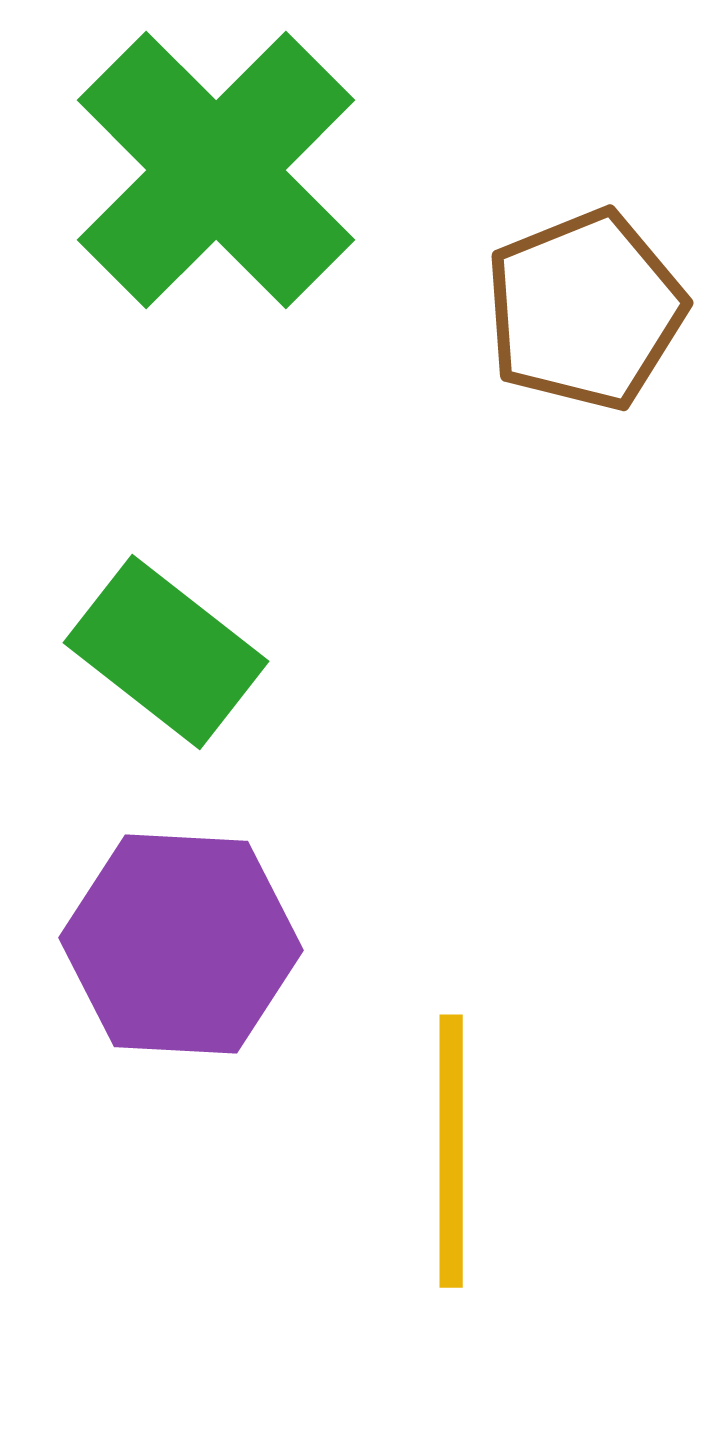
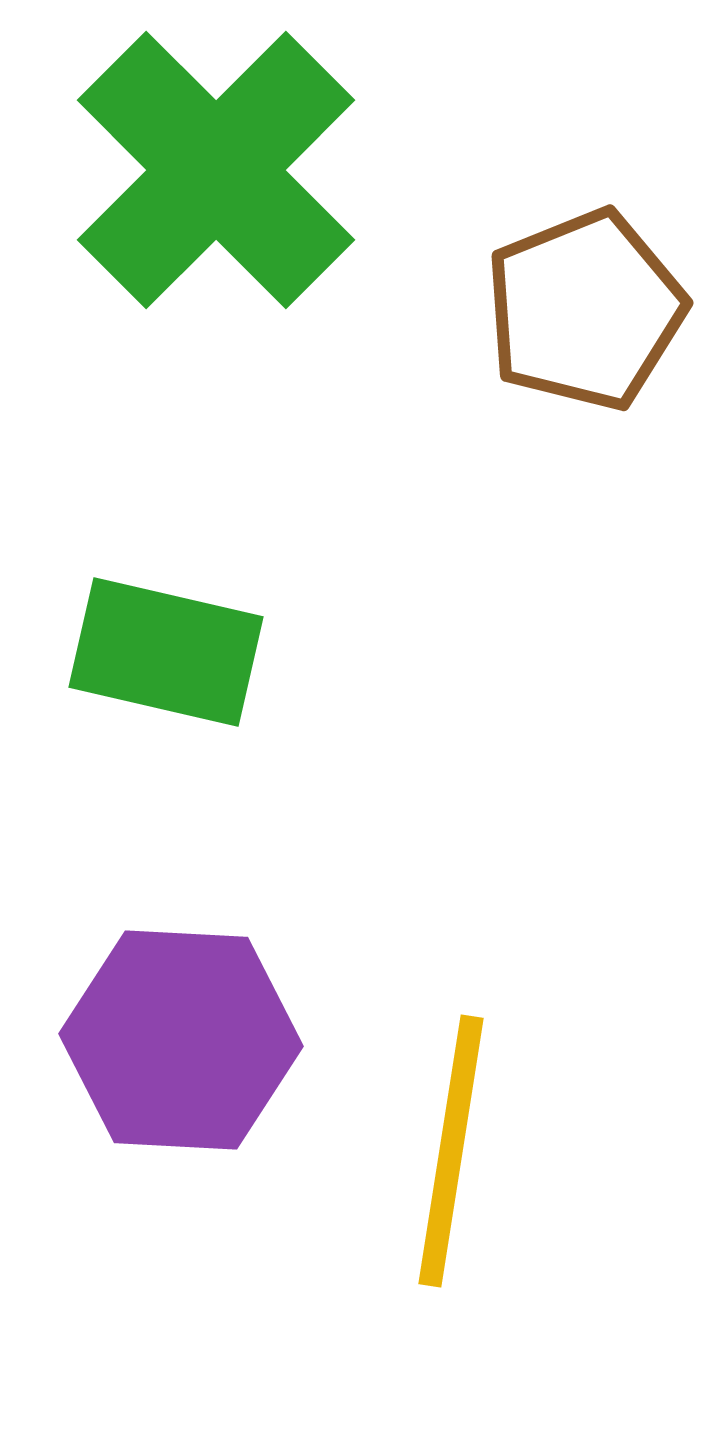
green rectangle: rotated 25 degrees counterclockwise
purple hexagon: moved 96 px down
yellow line: rotated 9 degrees clockwise
